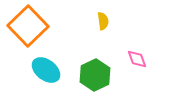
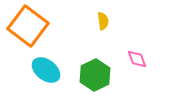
orange square: rotated 9 degrees counterclockwise
